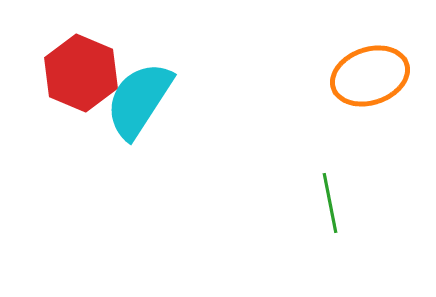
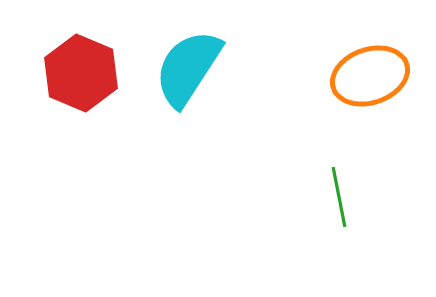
cyan semicircle: moved 49 px right, 32 px up
green line: moved 9 px right, 6 px up
